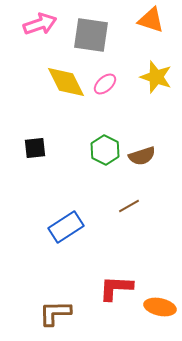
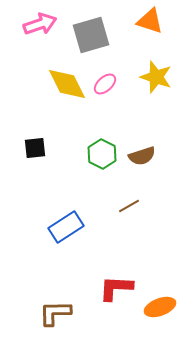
orange triangle: moved 1 px left, 1 px down
gray square: rotated 24 degrees counterclockwise
yellow diamond: moved 1 px right, 2 px down
green hexagon: moved 3 px left, 4 px down
orange ellipse: rotated 32 degrees counterclockwise
